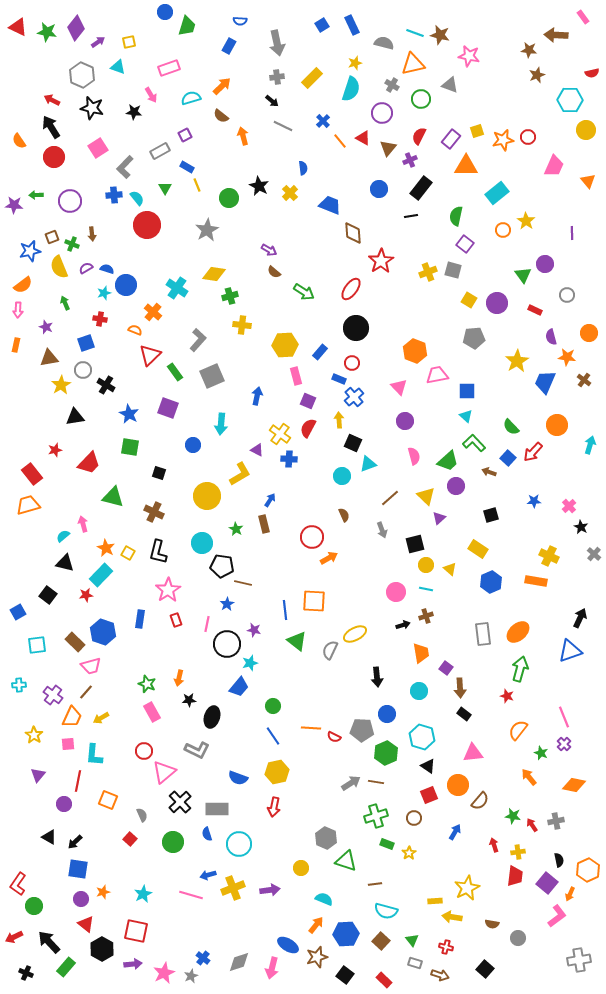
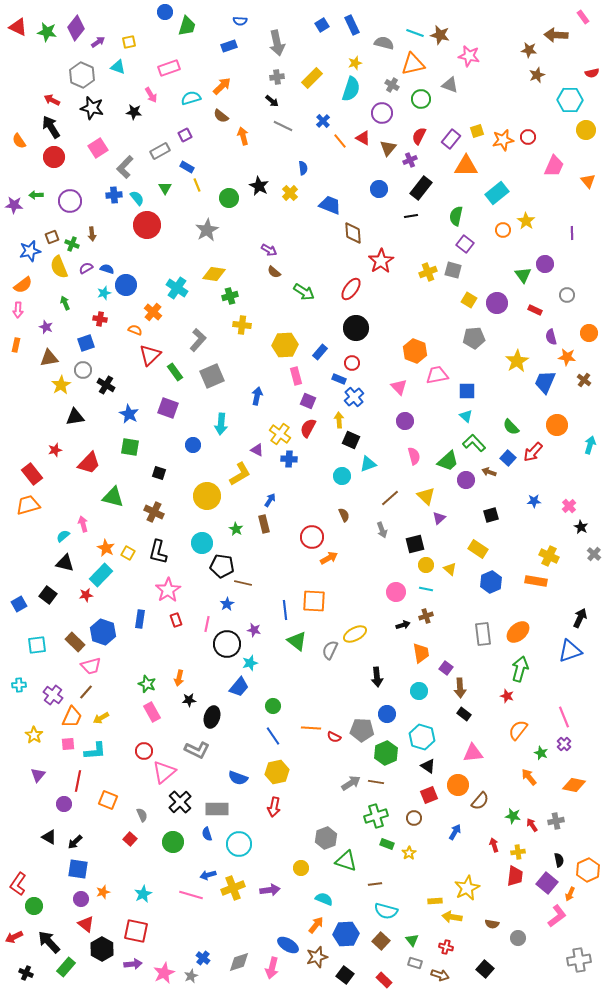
blue rectangle at (229, 46): rotated 42 degrees clockwise
black square at (353, 443): moved 2 px left, 3 px up
purple circle at (456, 486): moved 10 px right, 6 px up
blue square at (18, 612): moved 1 px right, 8 px up
cyan L-shape at (94, 755): moved 1 px right, 4 px up; rotated 100 degrees counterclockwise
gray hexagon at (326, 838): rotated 15 degrees clockwise
